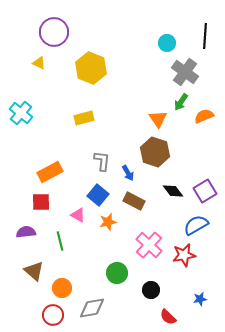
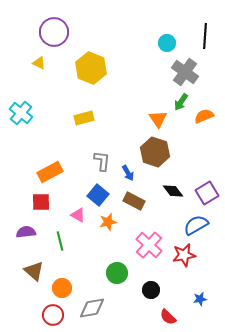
purple square: moved 2 px right, 2 px down
